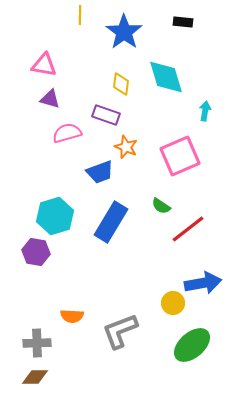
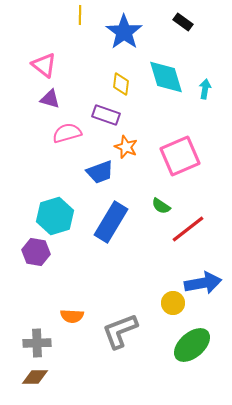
black rectangle: rotated 30 degrees clockwise
pink triangle: rotated 28 degrees clockwise
cyan arrow: moved 22 px up
